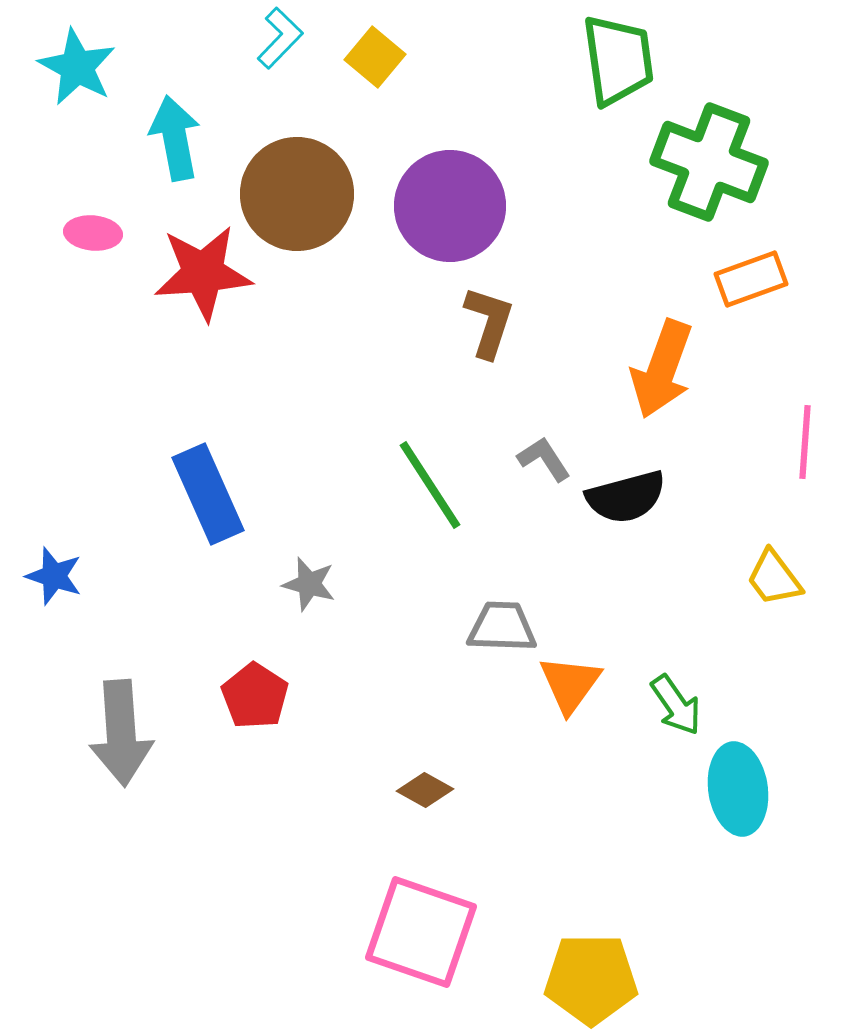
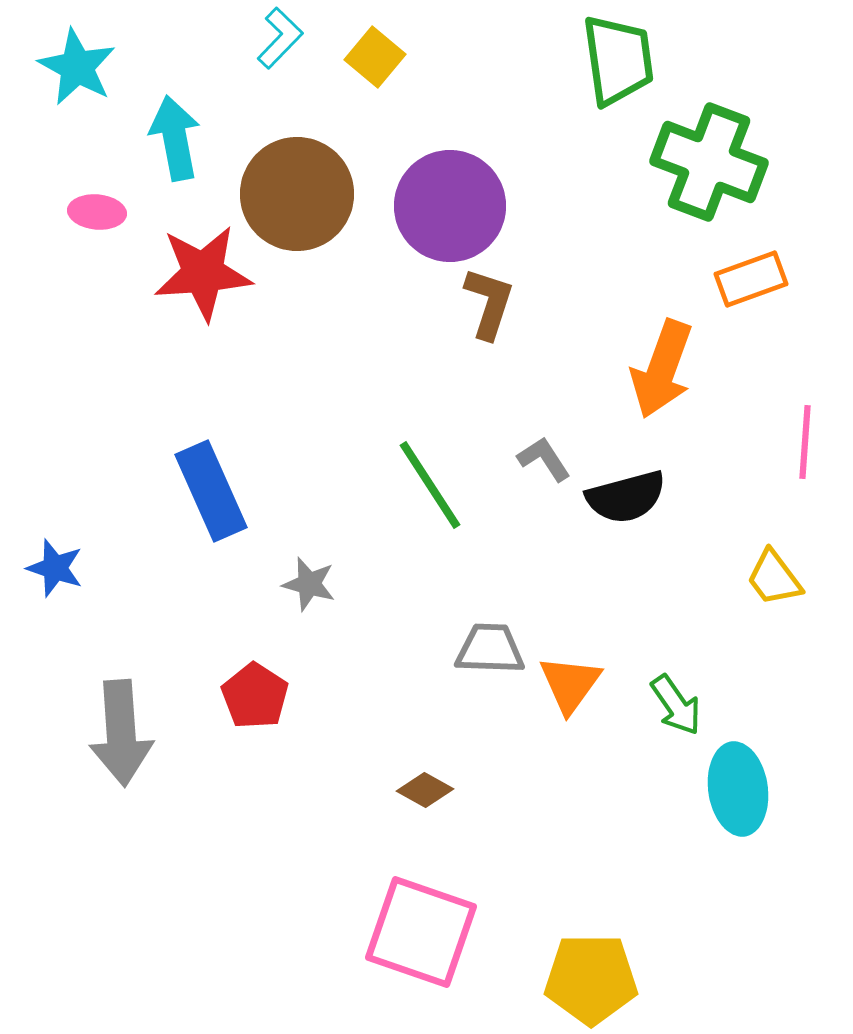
pink ellipse: moved 4 px right, 21 px up
brown L-shape: moved 19 px up
blue rectangle: moved 3 px right, 3 px up
blue star: moved 1 px right, 8 px up
gray trapezoid: moved 12 px left, 22 px down
